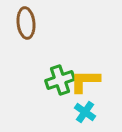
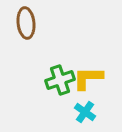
yellow L-shape: moved 3 px right, 3 px up
